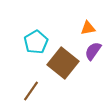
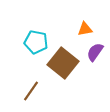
orange triangle: moved 3 px left, 1 px down
cyan pentagon: rotated 30 degrees counterclockwise
purple semicircle: moved 2 px right, 1 px down
